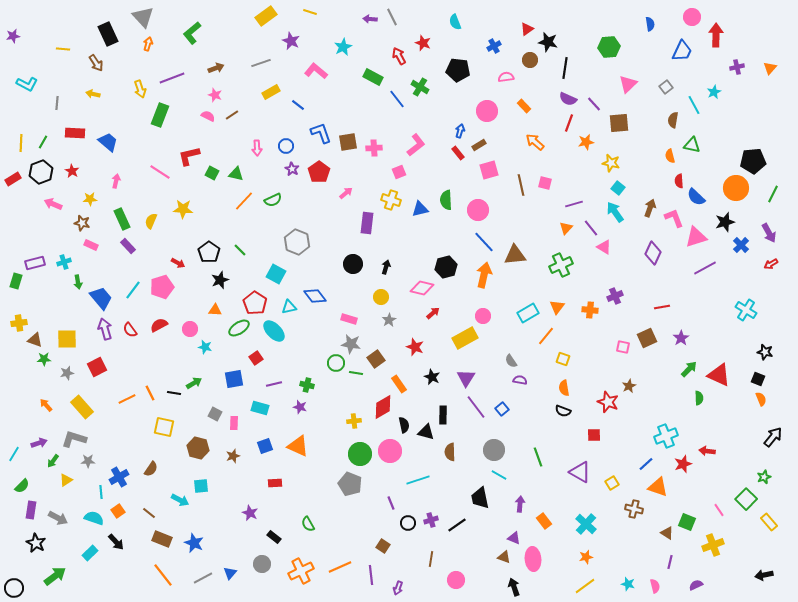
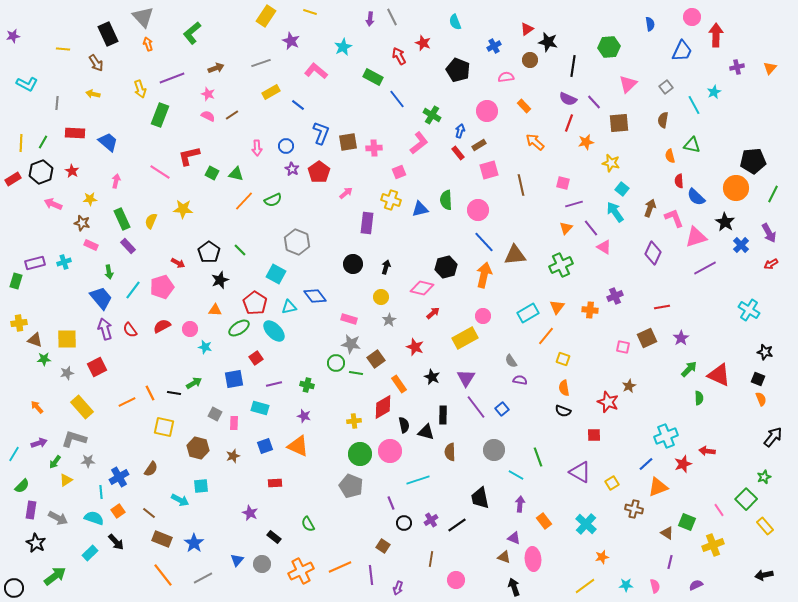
yellow rectangle at (266, 16): rotated 20 degrees counterclockwise
purple arrow at (370, 19): rotated 88 degrees counterclockwise
orange arrow at (148, 44): rotated 32 degrees counterclockwise
black line at (565, 68): moved 8 px right, 2 px up
black pentagon at (458, 70): rotated 15 degrees clockwise
green cross at (420, 87): moved 12 px right, 28 px down
pink star at (215, 95): moved 7 px left, 1 px up
purple line at (594, 104): moved 2 px up
brown semicircle at (673, 120): moved 10 px left
blue L-shape at (321, 133): rotated 40 degrees clockwise
pink L-shape at (416, 145): moved 3 px right, 2 px up
pink square at (545, 183): moved 18 px right
cyan square at (618, 188): moved 4 px right, 1 px down
black star at (725, 222): rotated 24 degrees counterclockwise
green arrow at (78, 282): moved 31 px right, 10 px up
cyan cross at (746, 310): moved 3 px right
red semicircle at (159, 325): moved 3 px right, 1 px down
orange line at (127, 399): moved 3 px down
orange arrow at (46, 405): moved 9 px left, 2 px down
purple star at (300, 407): moved 4 px right, 9 px down
green arrow at (53, 461): moved 2 px right, 1 px down
cyan line at (499, 475): moved 17 px right
gray pentagon at (350, 484): moved 1 px right, 2 px down
orange triangle at (658, 487): rotated 40 degrees counterclockwise
purple cross at (431, 520): rotated 16 degrees counterclockwise
yellow rectangle at (769, 522): moved 4 px left, 4 px down
black circle at (408, 523): moved 4 px left
blue star at (194, 543): rotated 12 degrees clockwise
orange star at (586, 557): moved 16 px right
blue triangle at (230, 573): moved 7 px right, 13 px up
cyan star at (628, 584): moved 2 px left, 1 px down; rotated 16 degrees counterclockwise
